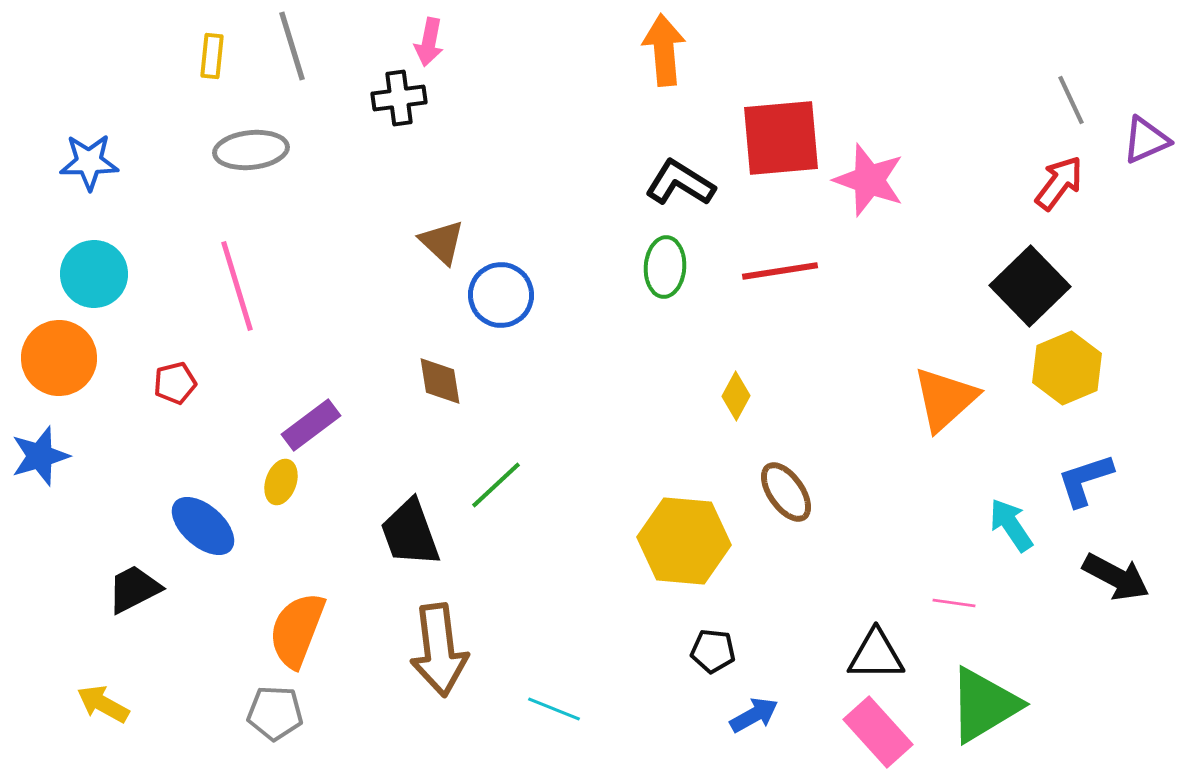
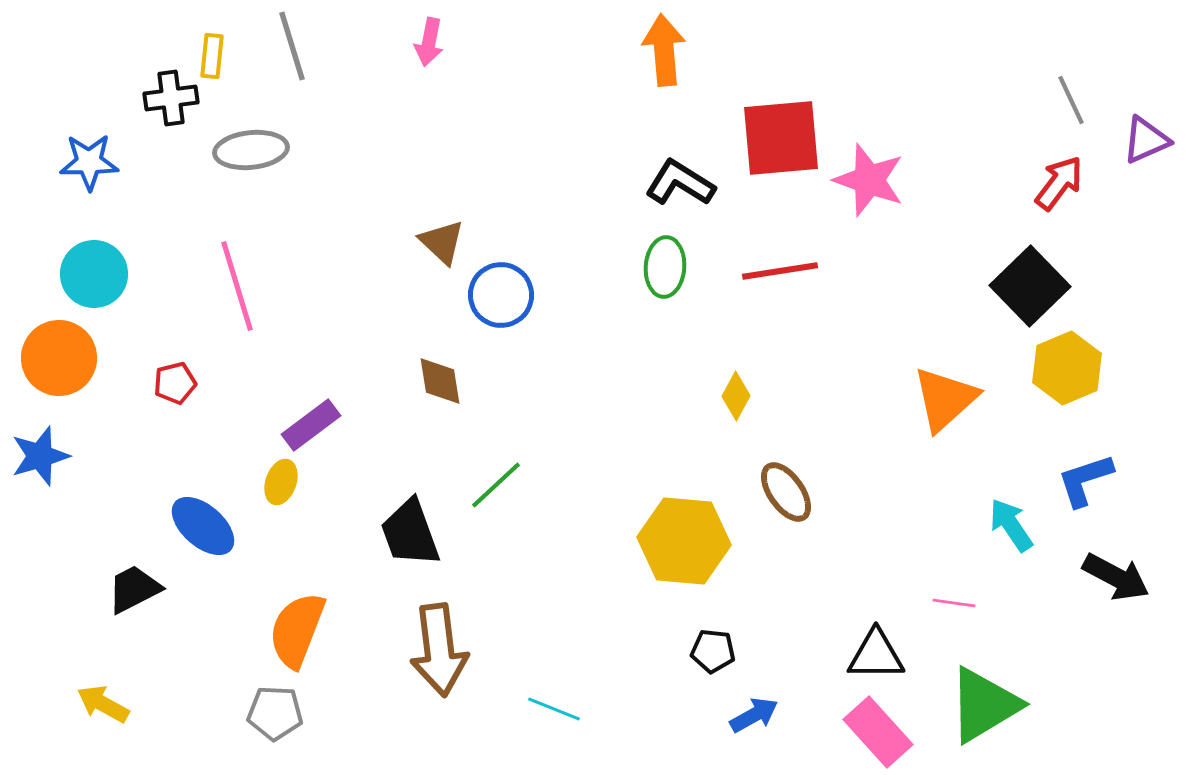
black cross at (399, 98): moved 228 px left
